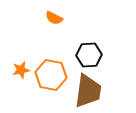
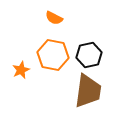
black hexagon: rotated 10 degrees counterclockwise
orange star: rotated 12 degrees counterclockwise
orange hexagon: moved 2 px right, 20 px up
